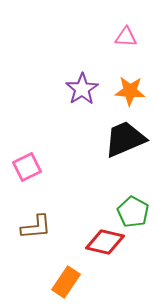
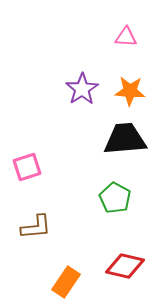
black trapezoid: rotated 18 degrees clockwise
pink square: rotated 8 degrees clockwise
green pentagon: moved 18 px left, 14 px up
red diamond: moved 20 px right, 24 px down
